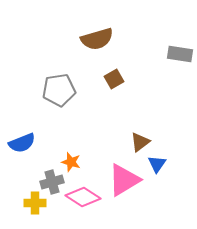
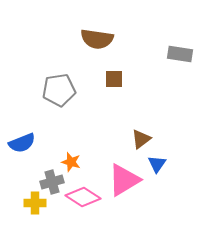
brown semicircle: rotated 24 degrees clockwise
brown square: rotated 30 degrees clockwise
brown triangle: moved 1 px right, 3 px up
